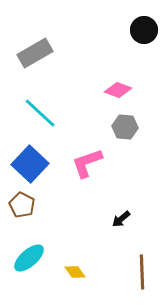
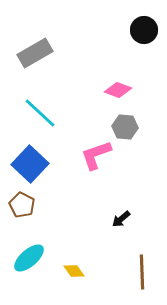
pink L-shape: moved 9 px right, 8 px up
yellow diamond: moved 1 px left, 1 px up
